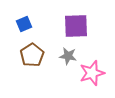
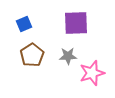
purple square: moved 3 px up
gray star: rotated 12 degrees counterclockwise
